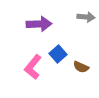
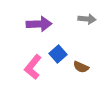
gray arrow: moved 1 px right, 2 px down
